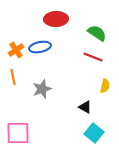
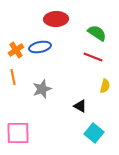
black triangle: moved 5 px left, 1 px up
